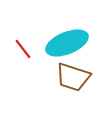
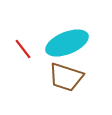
brown trapezoid: moved 7 px left
